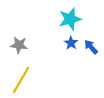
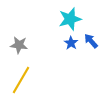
blue arrow: moved 6 px up
